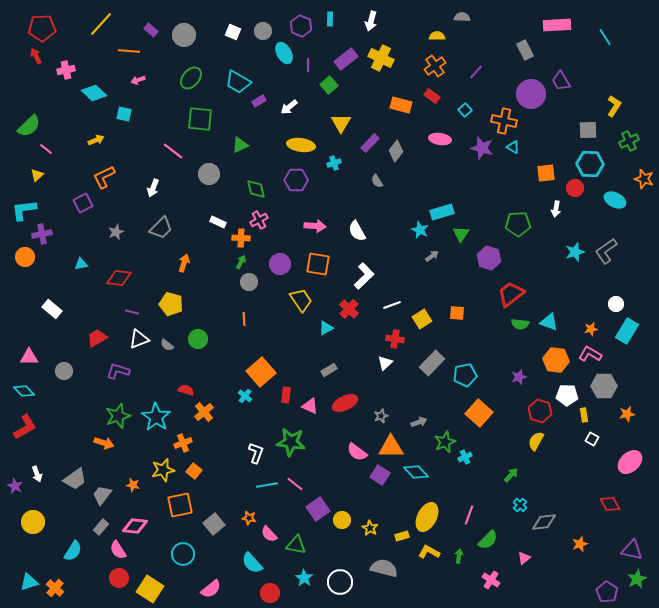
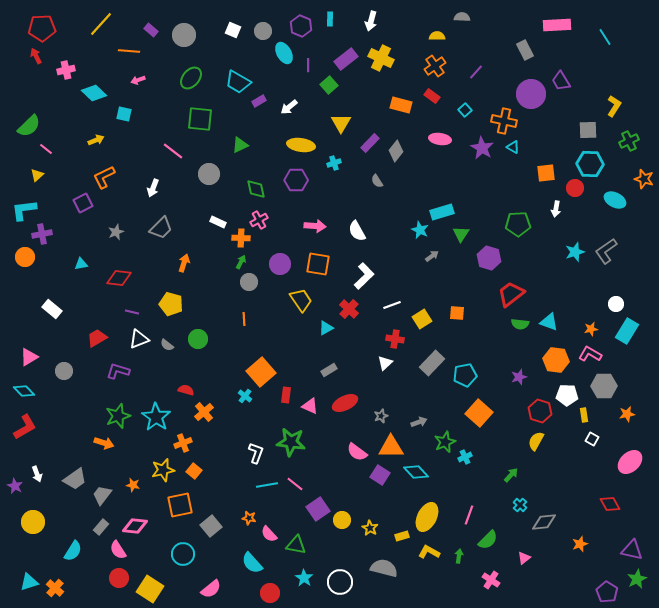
white square at (233, 32): moved 2 px up
purple star at (482, 148): rotated 15 degrees clockwise
pink triangle at (29, 357): rotated 30 degrees counterclockwise
gray square at (214, 524): moved 3 px left, 2 px down
